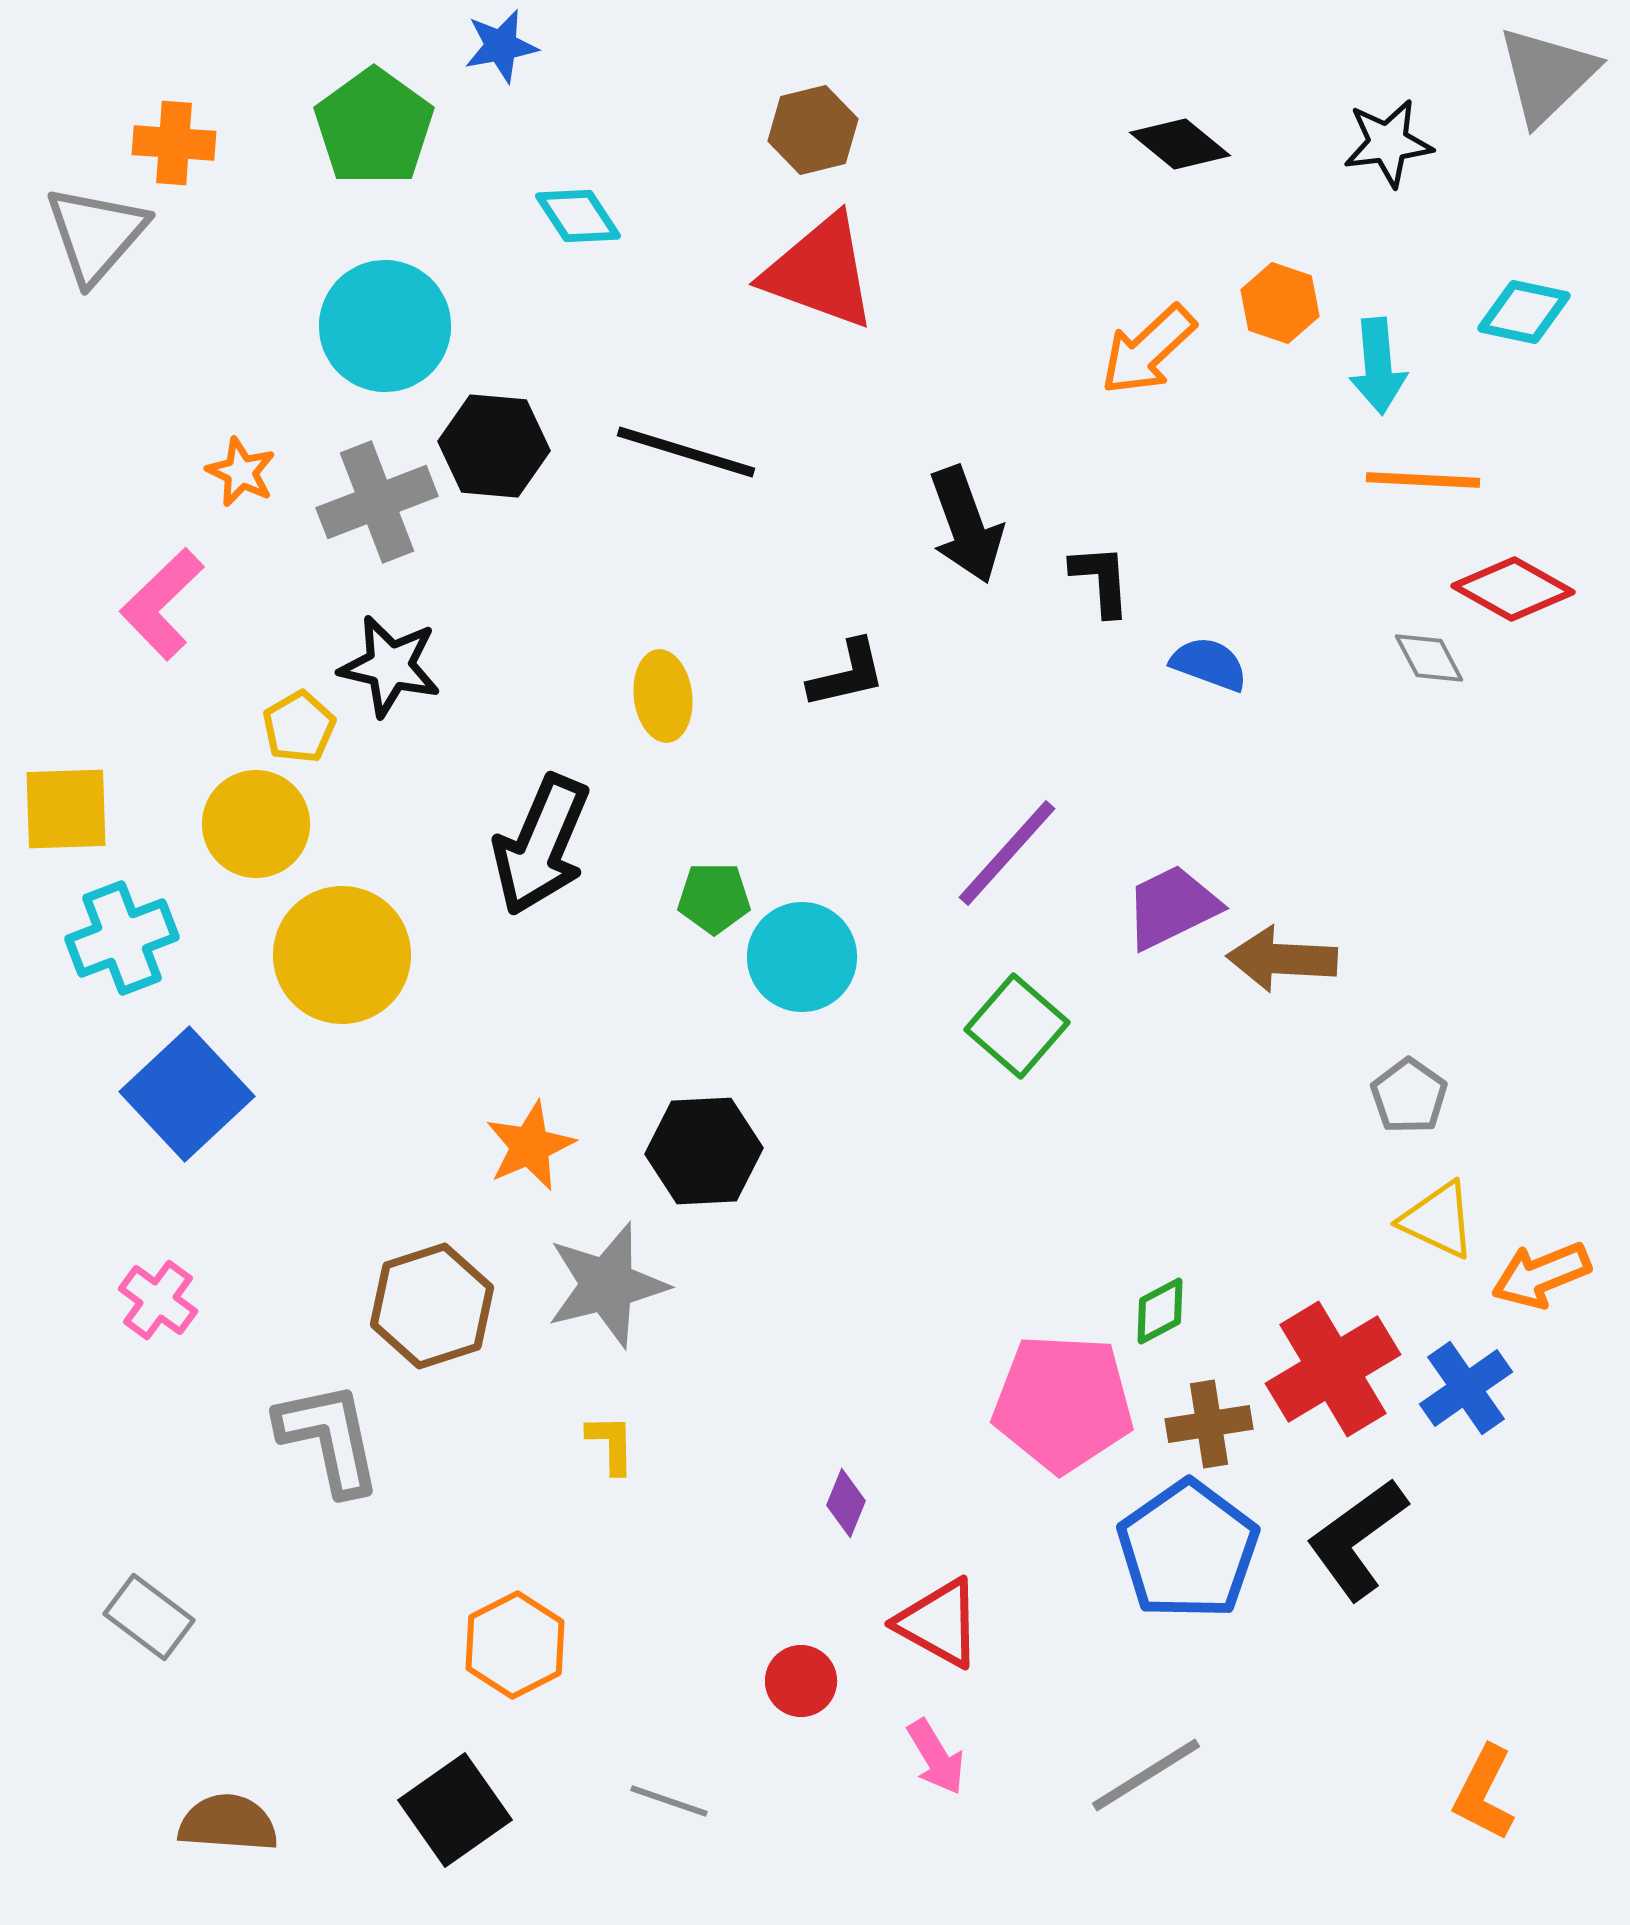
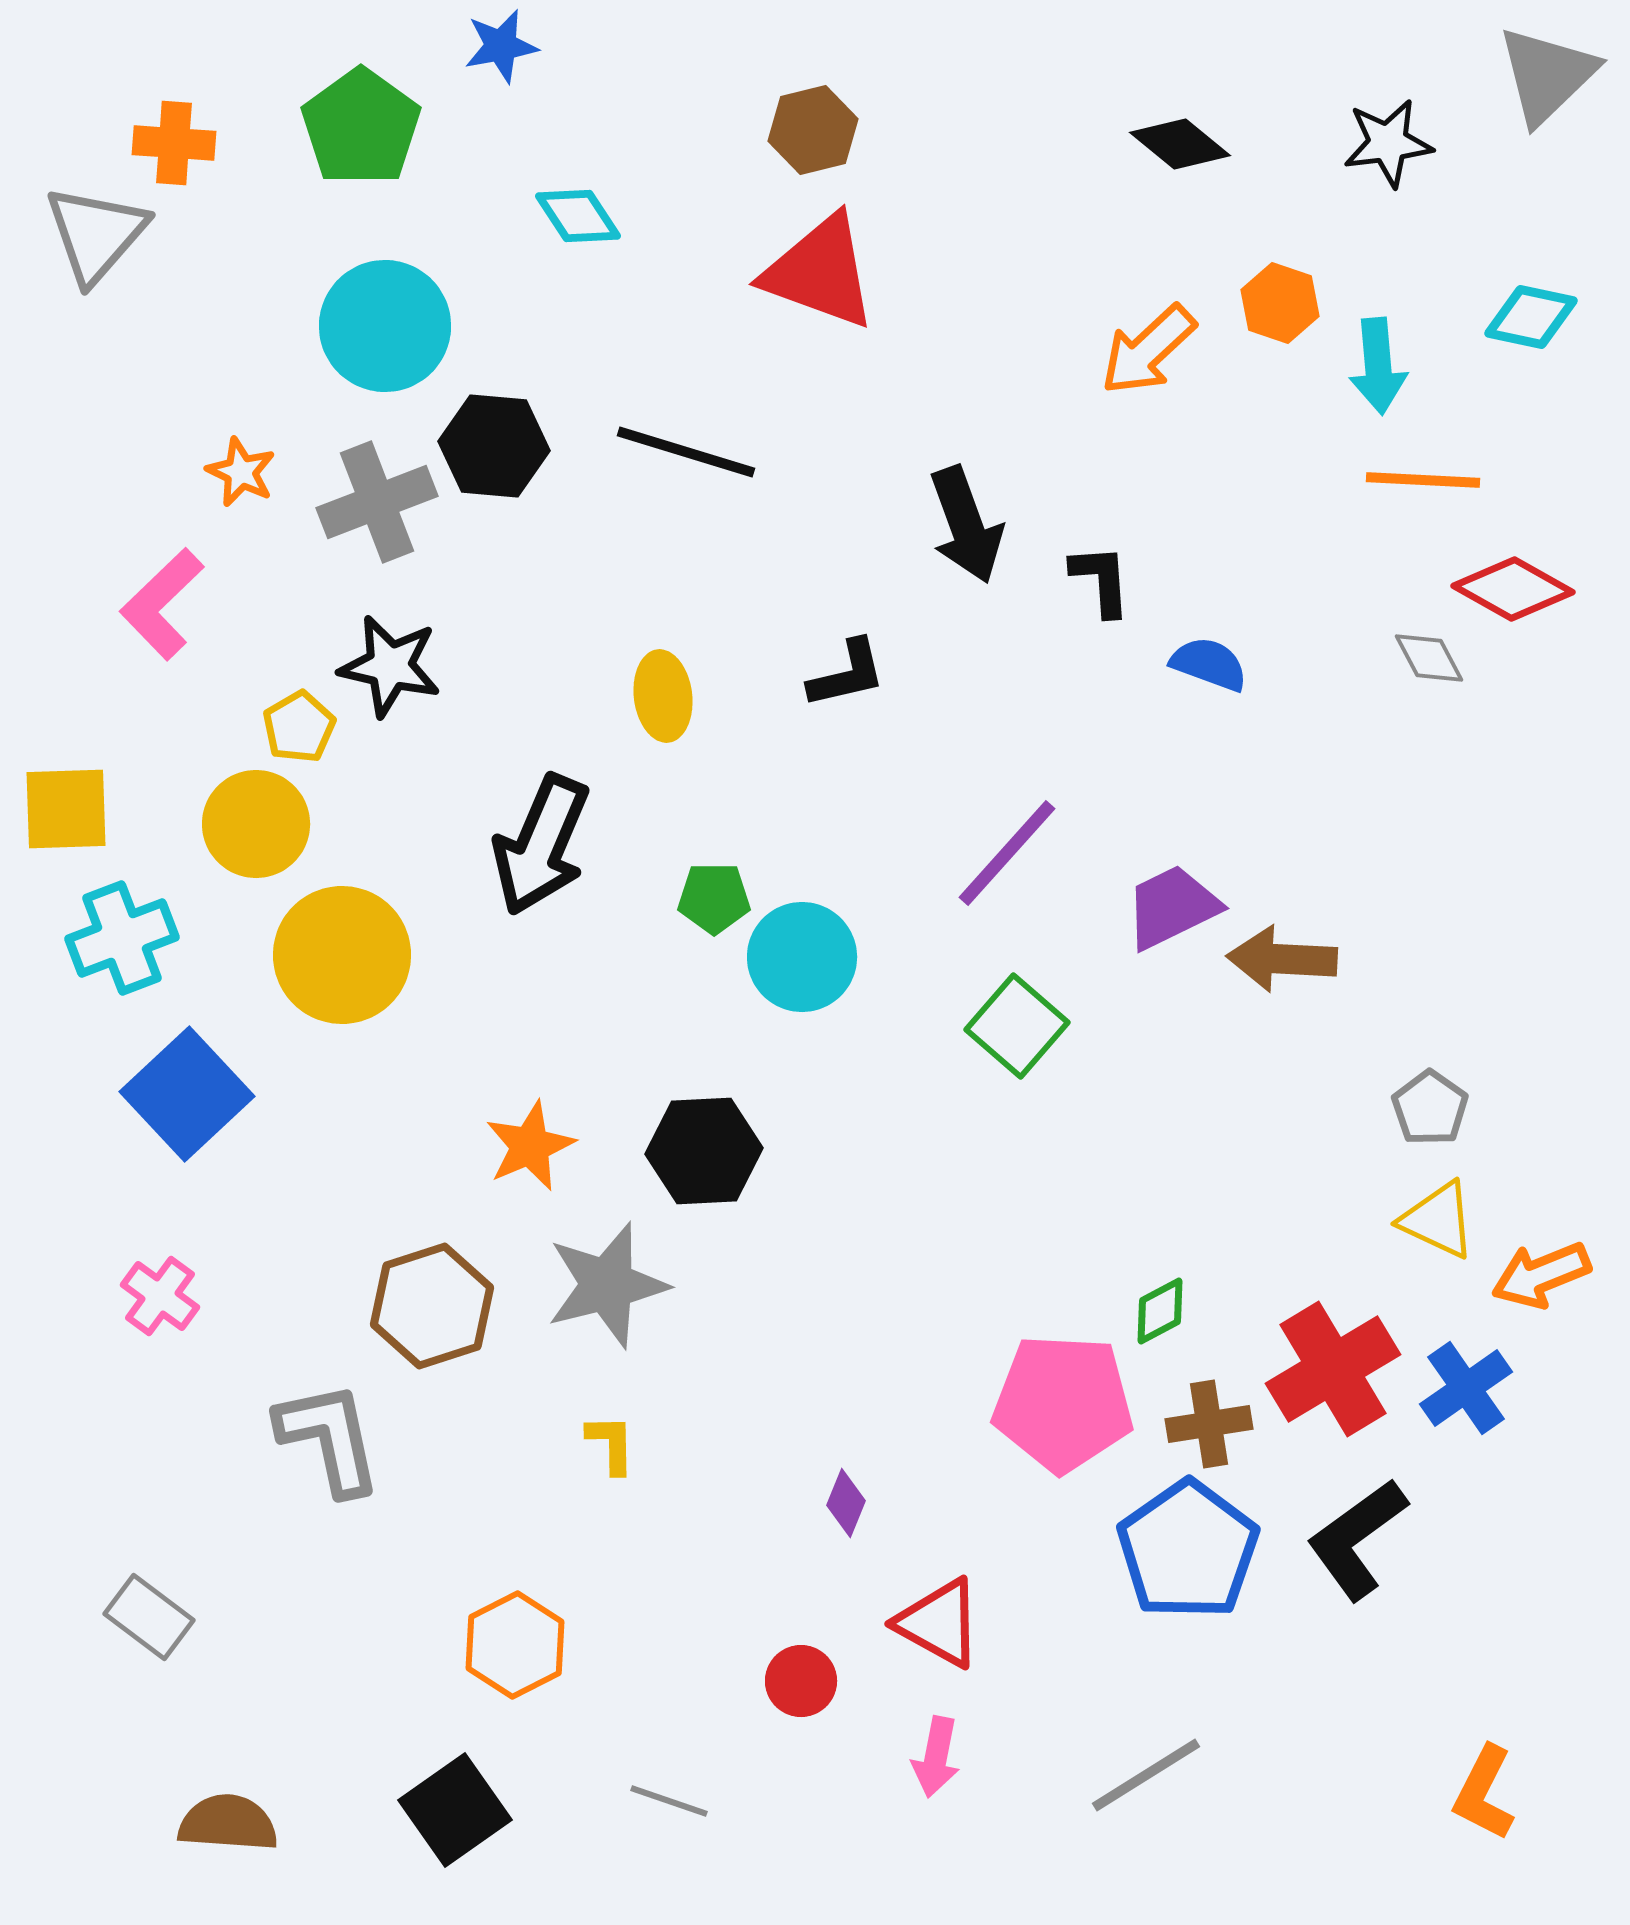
green pentagon at (374, 127): moved 13 px left
cyan diamond at (1524, 312): moved 7 px right, 5 px down
gray pentagon at (1409, 1096): moved 21 px right, 12 px down
pink cross at (158, 1300): moved 2 px right, 4 px up
pink arrow at (936, 1757): rotated 42 degrees clockwise
